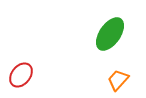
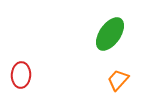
red ellipse: rotated 35 degrees counterclockwise
